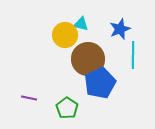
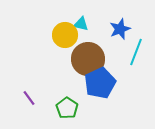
cyan line: moved 3 px right, 3 px up; rotated 20 degrees clockwise
purple line: rotated 42 degrees clockwise
